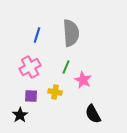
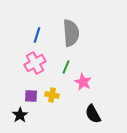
pink cross: moved 5 px right, 4 px up
pink star: moved 2 px down
yellow cross: moved 3 px left, 3 px down
